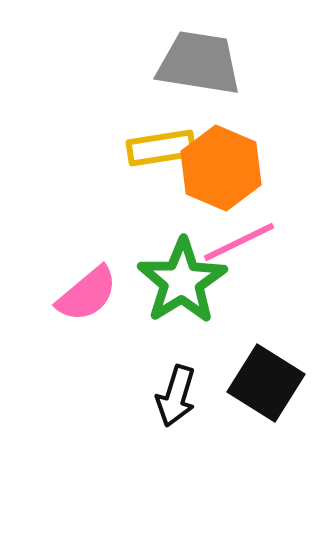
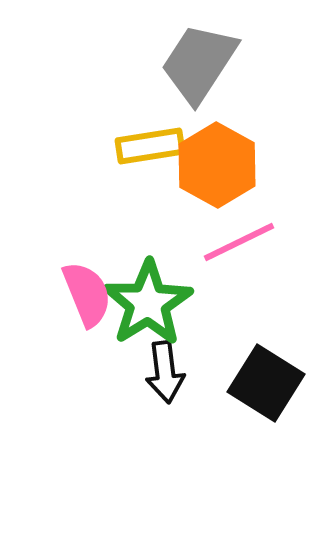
gray trapezoid: rotated 66 degrees counterclockwise
yellow rectangle: moved 11 px left, 2 px up
orange hexagon: moved 4 px left, 3 px up; rotated 6 degrees clockwise
green star: moved 34 px left, 22 px down
pink semicircle: rotated 72 degrees counterclockwise
black arrow: moved 11 px left, 24 px up; rotated 24 degrees counterclockwise
